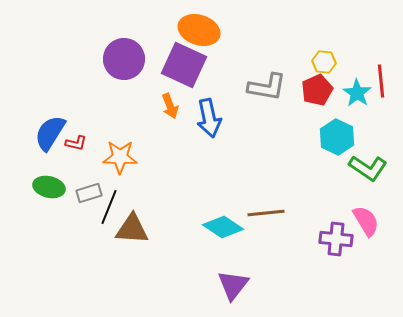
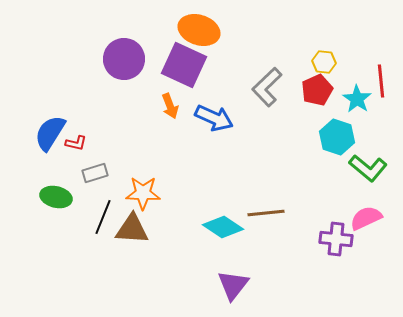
gray L-shape: rotated 126 degrees clockwise
cyan star: moved 6 px down
blue arrow: moved 5 px right; rotated 54 degrees counterclockwise
cyan hexagon: rotated 8 degrees counterclockwise
orange star: moved 23 px right, 36 px down
green L-shape: rotated 6 degrees clockwise
green ellipse: moved 7 px right, 10 px down
gray rectangle: moved 6 px right, 20 px up
black line: moved 6 px left, 10 px down
pink semicircle: moved 3 px up; rotated 84 degrees counterclockwise
